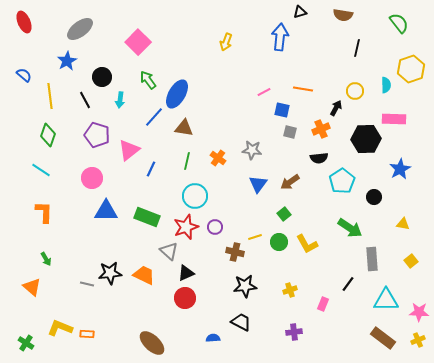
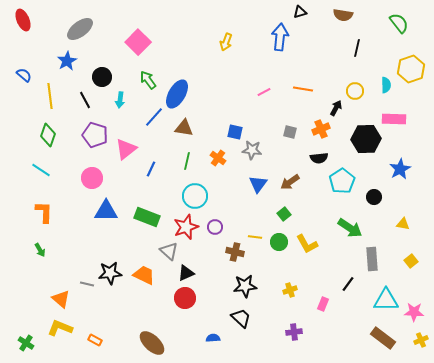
red ellipse at (24, 22): moved 1 px left, 2 px up
blue square at (282, 110): moved 47 px left, 22 px down
purple pentagon at (97, 135): moved 2 px left
pink triangle at (129, 150): moved 3 px left, 1 px up
yellow line at (255, 237): rotated 24 degrees clockwise
green arrow at (46, 259): moved 6 px left, 9 px up
orange triangle at (32, 287): moved 29 px right, 12 px down
pink star at (419, 312): moved 5 px left
black trapezoid at (241, 322): moved 4 px up; rotated 15 degrees clockwise
orange rectangle at (87, 334): moved 8 px right, 6 px down; rotated 24 degrees clockwise
yellow cross at (418, 340): moved 3 px right
